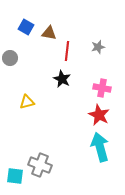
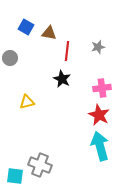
pink cross: rotated 18 degrees counterclockwise
cyan arrow: moved 1 px up
